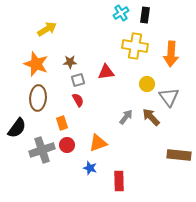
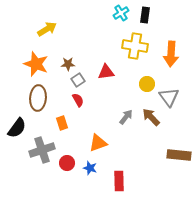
brown star: moved 2 px left, 2 px down
gray square: rotated 16 degrees counterclockwise
red circle: moved 18 px down
